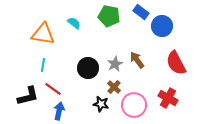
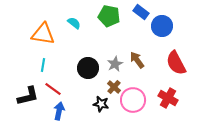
pink circle: moved 1 px left, 5 px up
